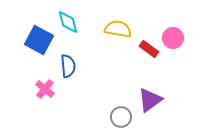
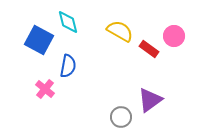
yellow semicircle: moved 2 px right, 2 px down; rotated 20 degrees clockwise
pink circle: moved 1 px right, 2 px up
blue semicircle: rotated 15 degrees clockwise
